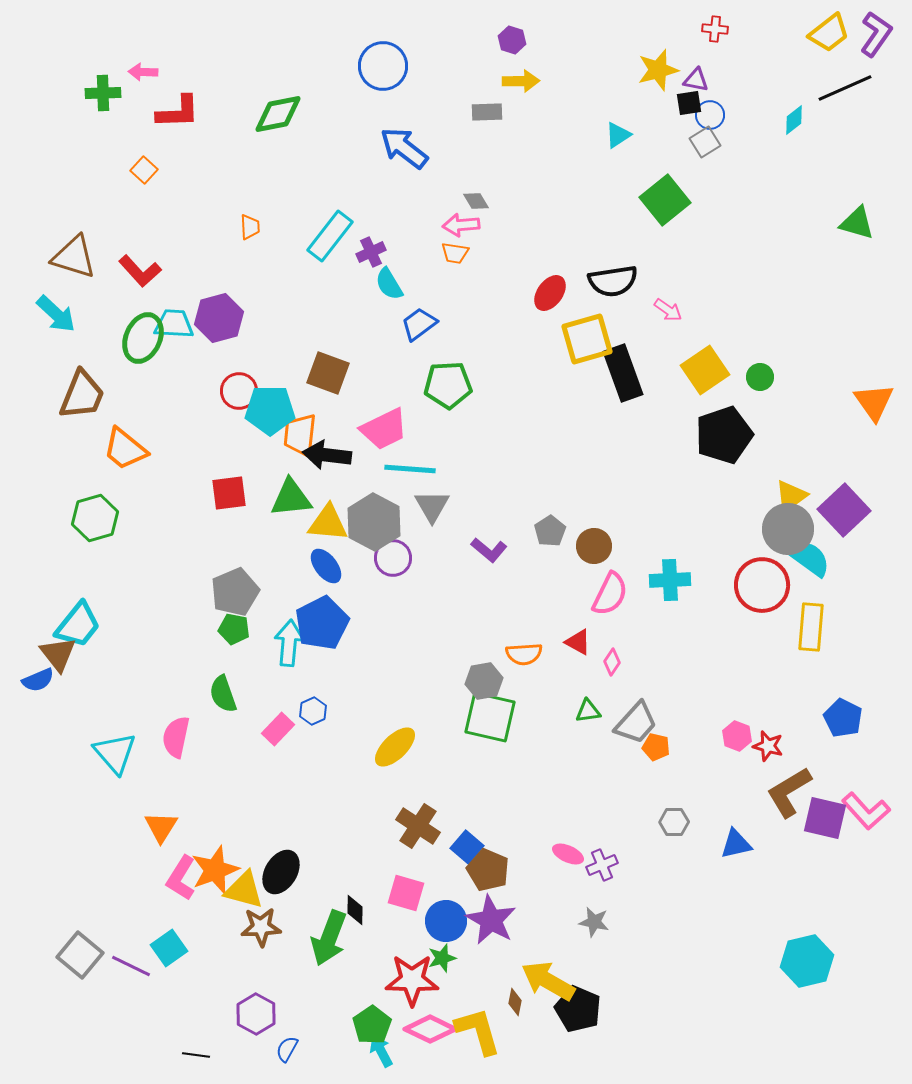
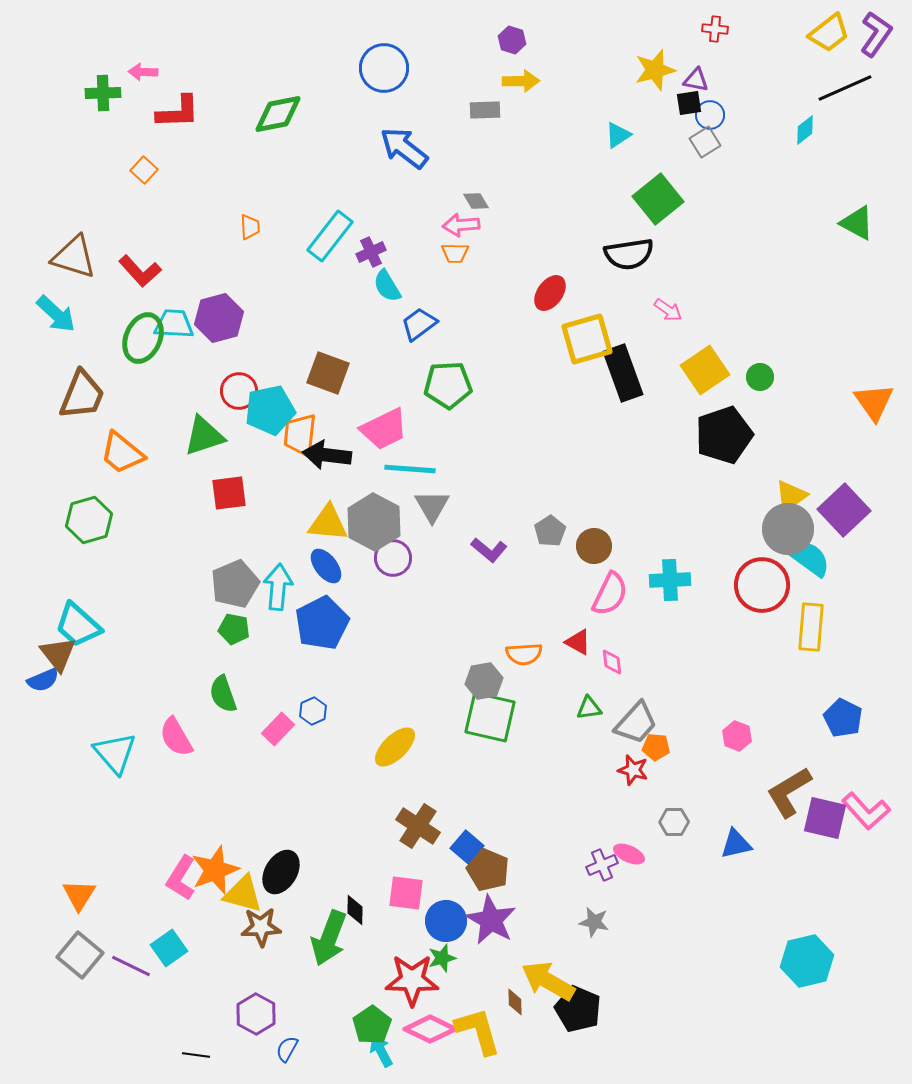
blue circle at (383, 66): moved 1 px right, 2 px down
yellow star at (658, 70): moved 3 px left
gray rectangle at (487, 112): moved 2 px left, 2 px up
cyan diamond at (794, 120): moved 11 px right, 10 px down
green square at (665, 200): moved 7 px left, 1 px up
green triangle at (857, 223): rotated 12 degrees clockwise
orange trapezoid at (455, 253): rotated 8 degrees counterclockwise
black semicircle at (613, 281): moved 16 px right, 27 px up
cyan semicircle at (389, 284): moved 2 px left, 2 px down
cyan pentagon at (270, 410): rotated 12 degrees counterclockwise
orange trapezoid at (125, 449): moved 3 px left, 4 px down
green triangle at (291, 498): moved 87 px left, 62 px up; rotated 12 degrees counterclockwise
green hexagon at (95, 518): moved 6 px left, 2 px down
gray pentagon at (235, 592): moved 8 px up
cyan trapezoid at (78, 625): rotated 93 degrees clockwise
cyan arrow at (289, 643): moved 11 px left, 56 px up
pink diamond at (612, 662): rotated 40 degrees counterclockwise
blue semicircle at (38, 680): moved 5 px right
green triangle at (588, 711): moved 1 px right, 3 px up
pink semicircle at (176, 737): rotated 42 degrees counterclockwise
red star at (768, 746): moved 135 px left, 24 px down
orange pentagon at (656, 747): rotated 8 degrees counterclockwise
orange triangle at (161, 827): moved 82 px left, 68 px down
pink ellipse at (568, 854): moved 61 px right
yellow triangle at (244, 890): moved 1 px left, 4 px down
pink square at (406, 893): rotated 9 degrees counterclockwise
brown diamond at (515, 1002): rotated 12 degrees counterclockwise
